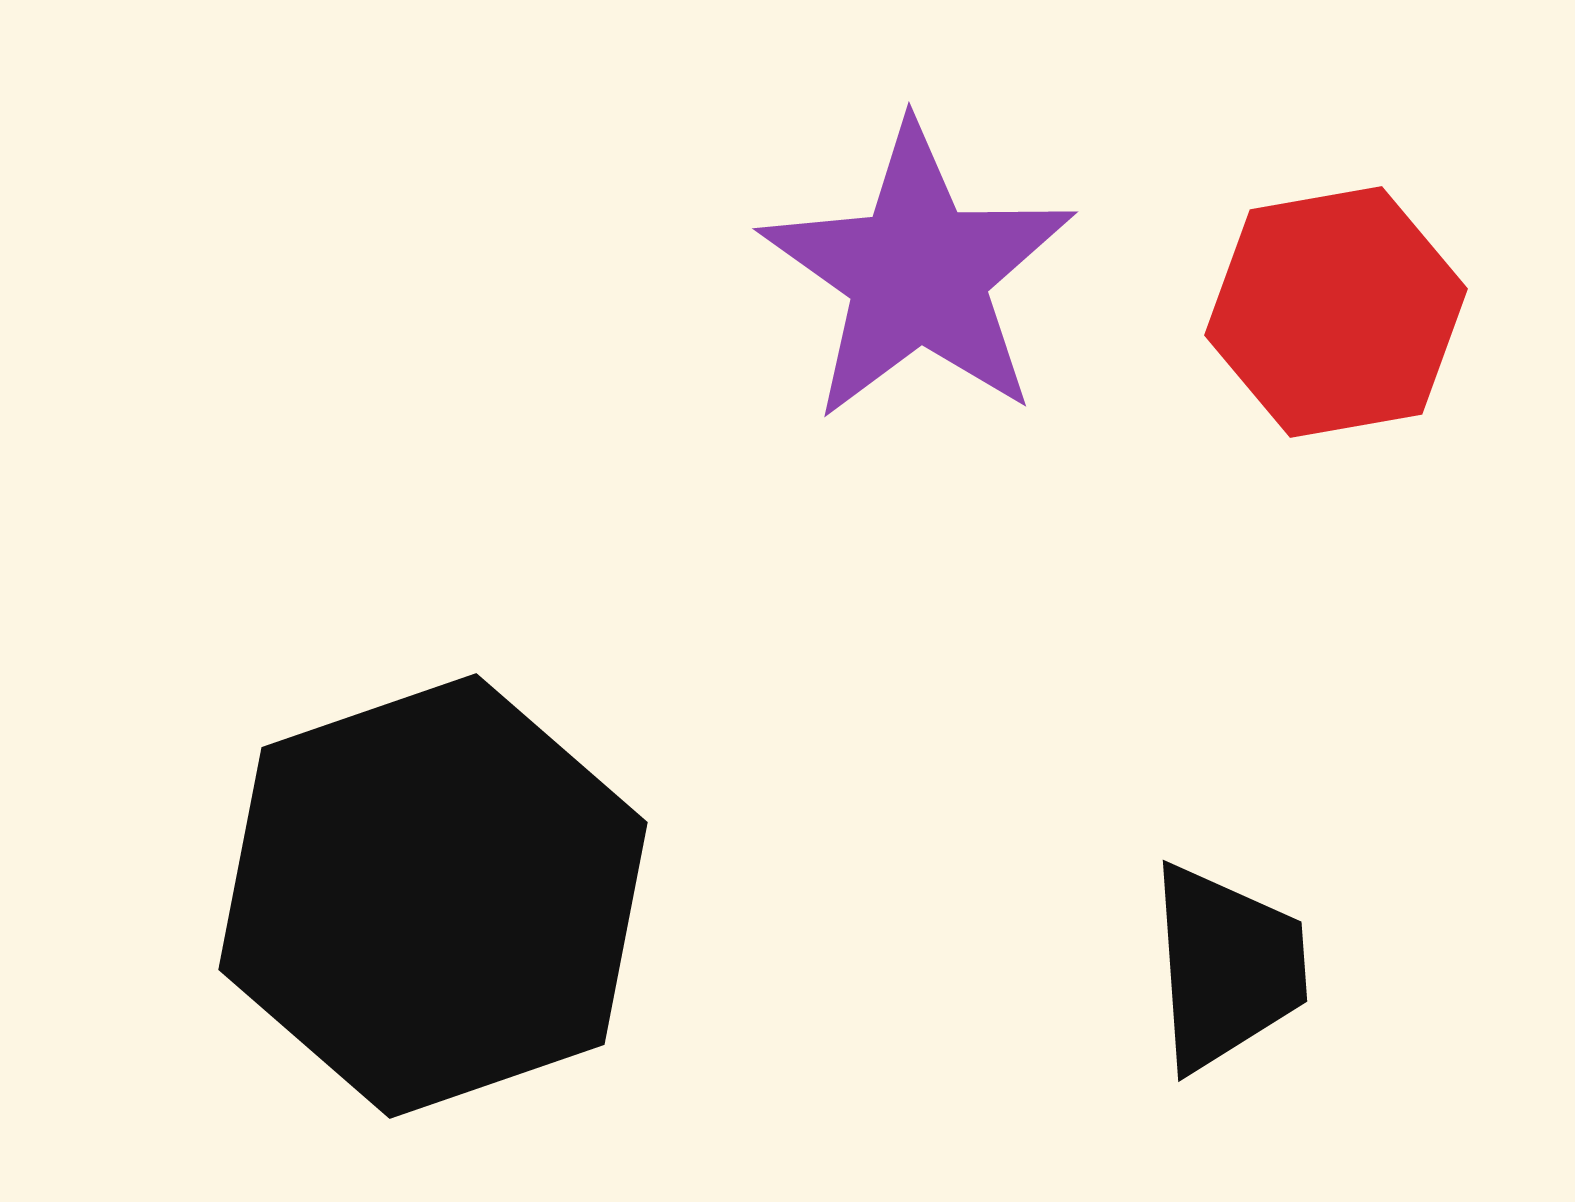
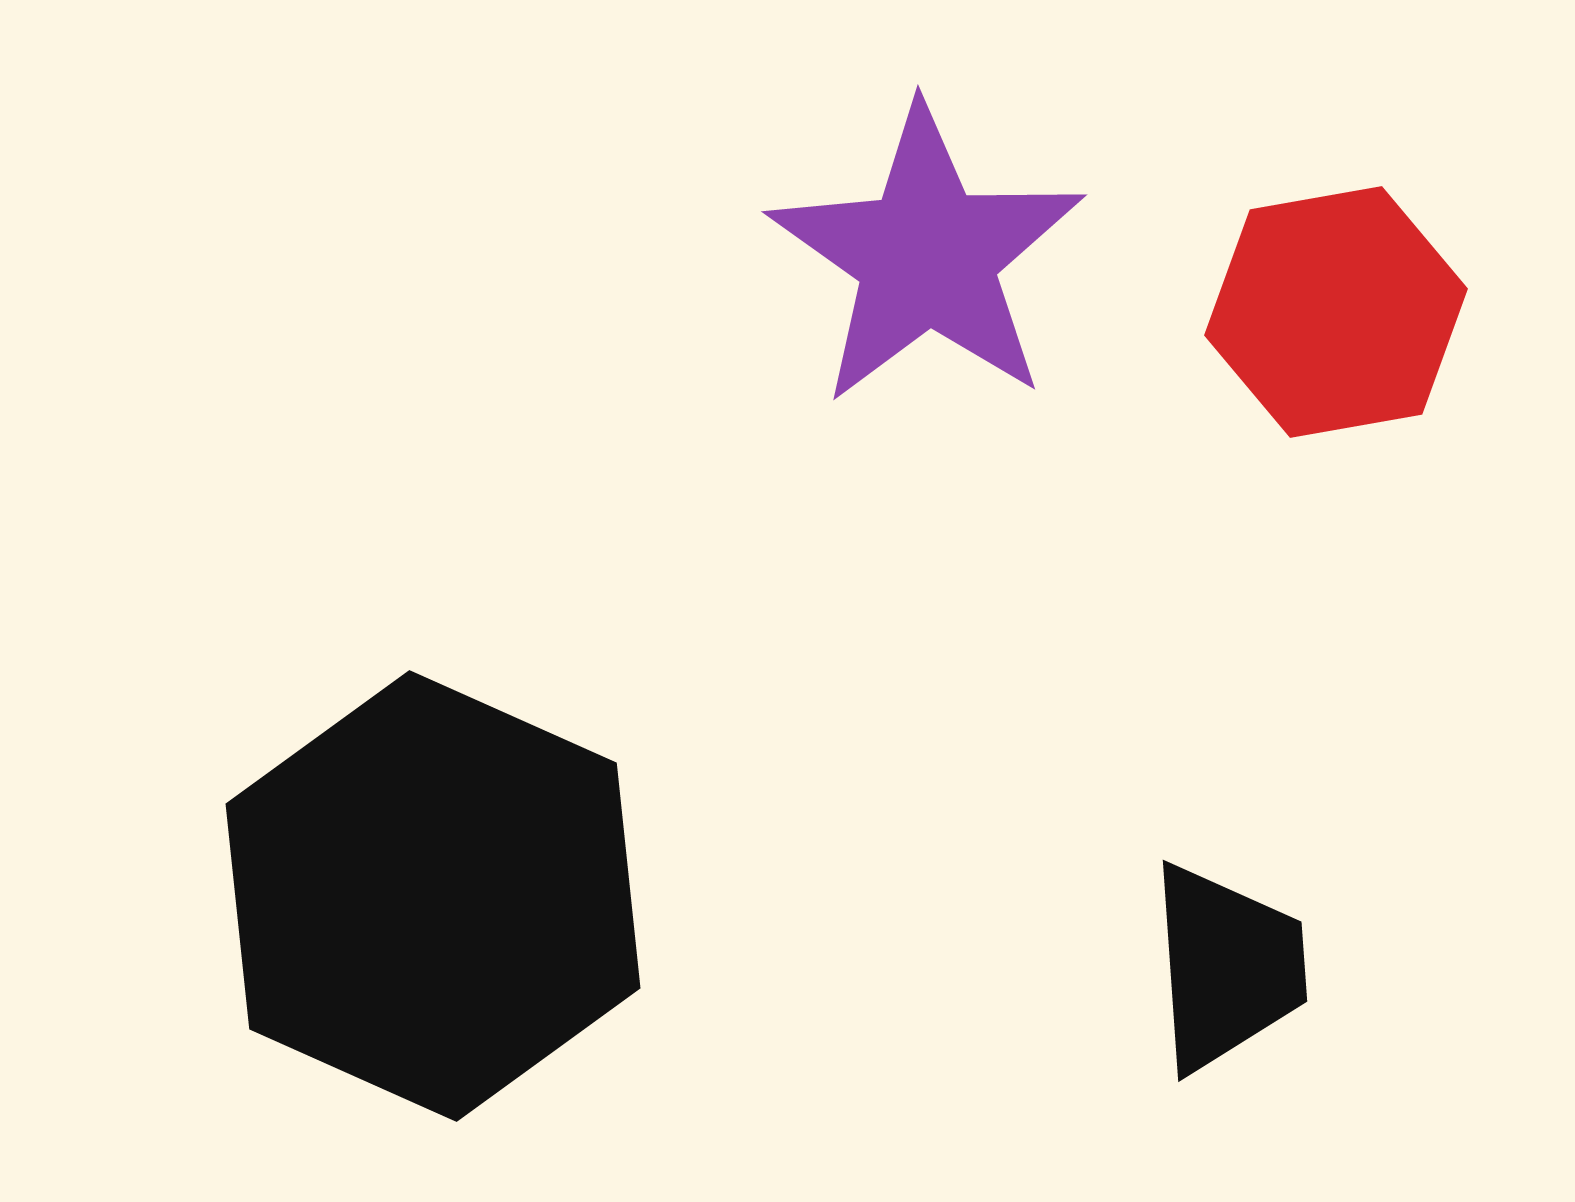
purple star: moved 9 px right, 17 px up
black hexagon: rotated 17 degrees counterclockwise
